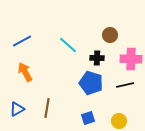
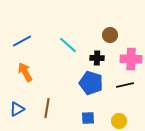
blue square: rotated 16 degrees clockwise
